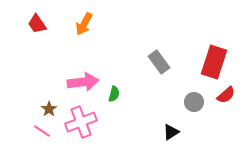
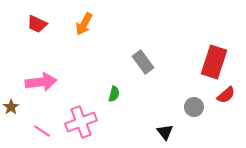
red trapezoid: rotated 30 degrees counterclockwise
gray rectangle: moved 16 px left
pink arrow: moved 42 px left
gray circle: moved 5 px down
brown star: moved 38 px left, 2 px up
black triangle: moved 6 px left; rotated 36 degrees counterclockwise
